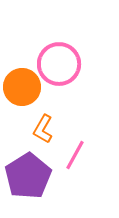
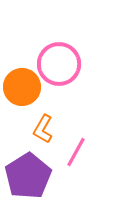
pink line: moved 1 px right, 3 px up
